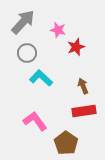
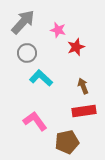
brown pentagon: moved 1 px right, 1 px up; rotated 25 degrees clockwise
